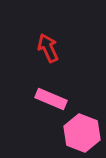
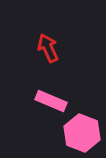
pink rectangle: moved 2 px down
